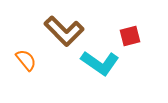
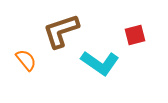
brown L-shape: moved 3 px left; rotated 117 degrees clockwise
red square: moved 5 px right, 1 px up
